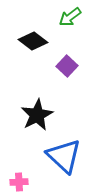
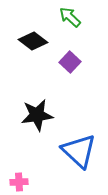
green arrow: rotated 80 degrees clockwise
purple square: moved 3 px right, 4 px up
black star: rotated 20 degrees clockwise
blue triangle: moved 15 px right, 5 px up
